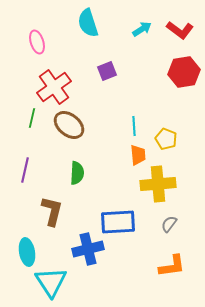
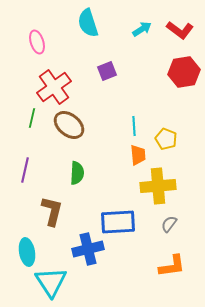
yellow cross: moved 2 px down
